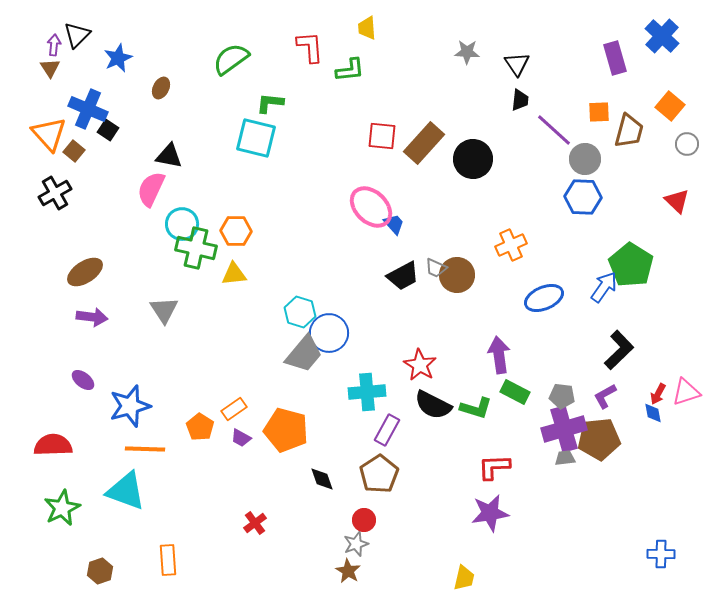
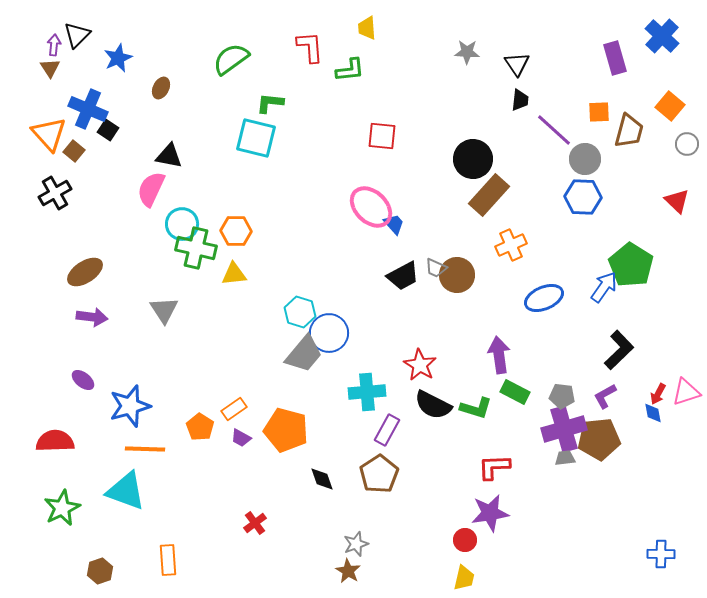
brown rectangle at (424, 143): moved 65 px right, 52 px down
red semicircle at (53, 445): moved 2 px right, 4 px up
red circle at (364, 520): moved 101 px right, 20 px down
